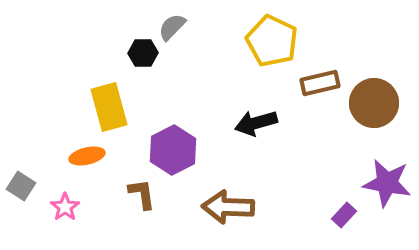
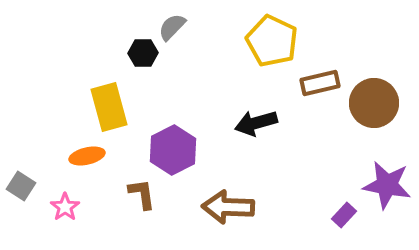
purple star: moved 2 px down
